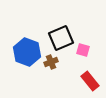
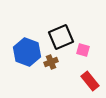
black square: moved 1 px up
